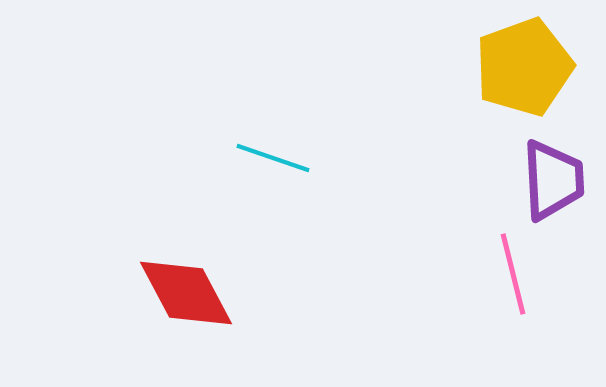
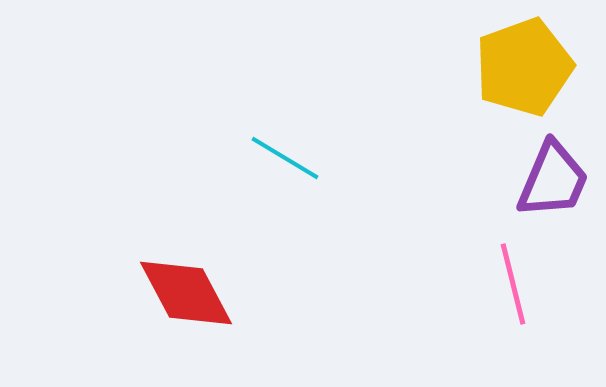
cyan line: moved 12 px right; rotated 12 degrees clockwise
purple trapezoid: rotated 26 degrees clockwise
pink line: moved 10 px down
